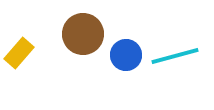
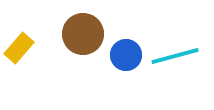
yellow rectangle: moved 5 px up
